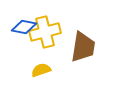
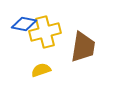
blue diamond: moved 3 px up
